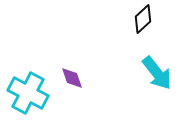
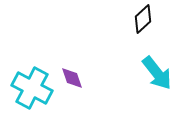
cyan cross: moved 4 px right, 5 px up
